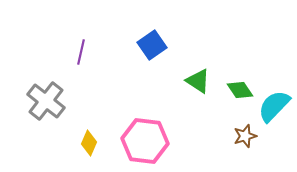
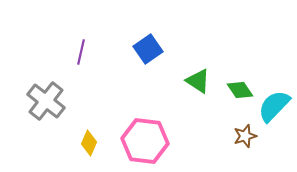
blue square: moved 4 px left, 4 px down
